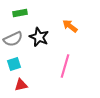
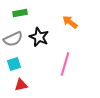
orange arrow: moved 4 px up
pink line: moved 2 px up
